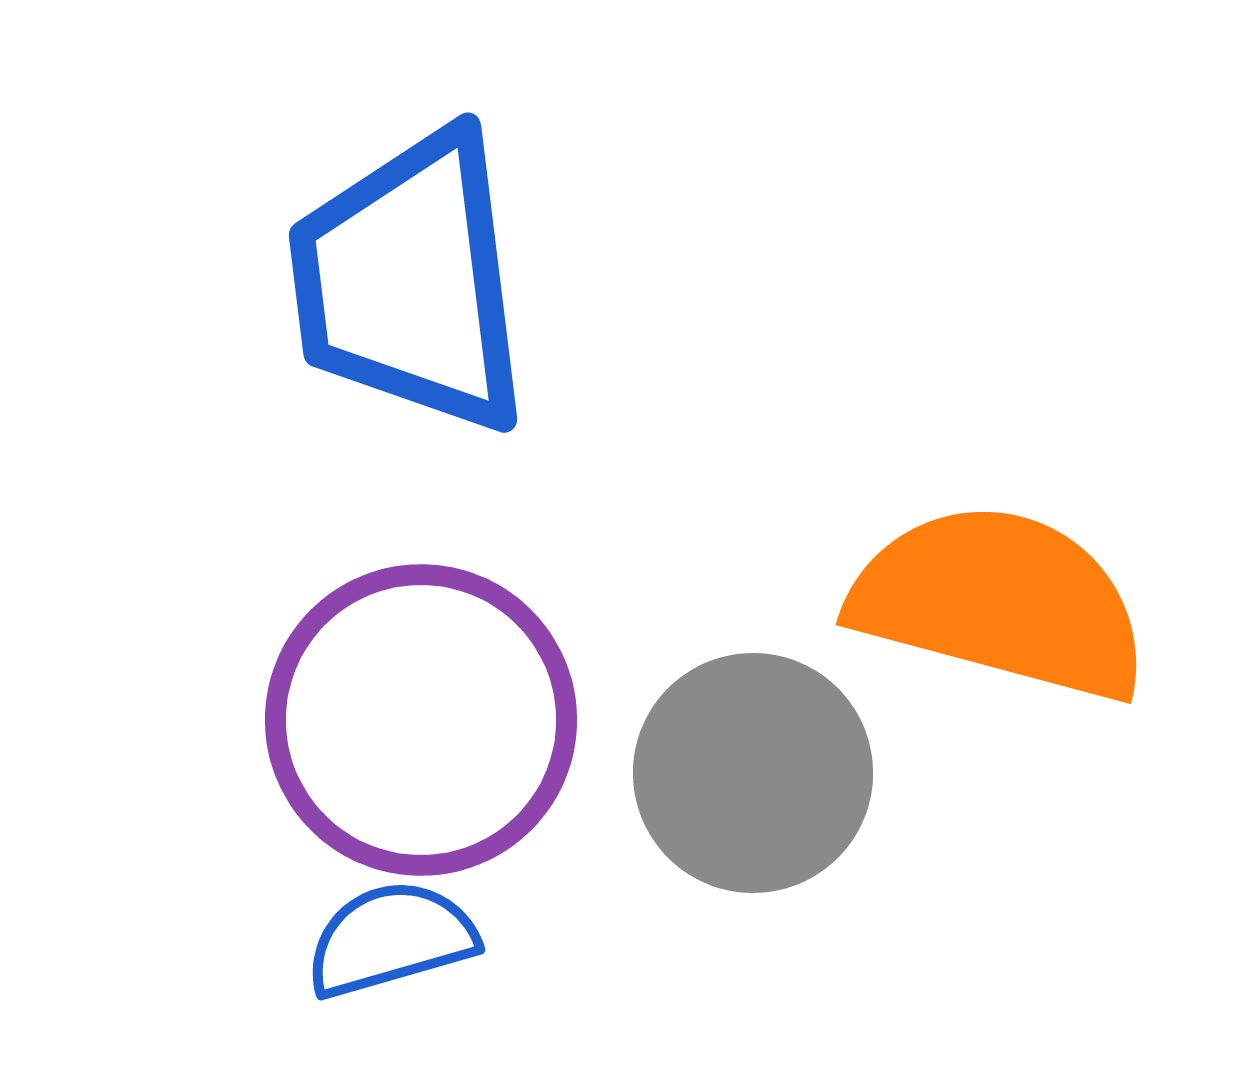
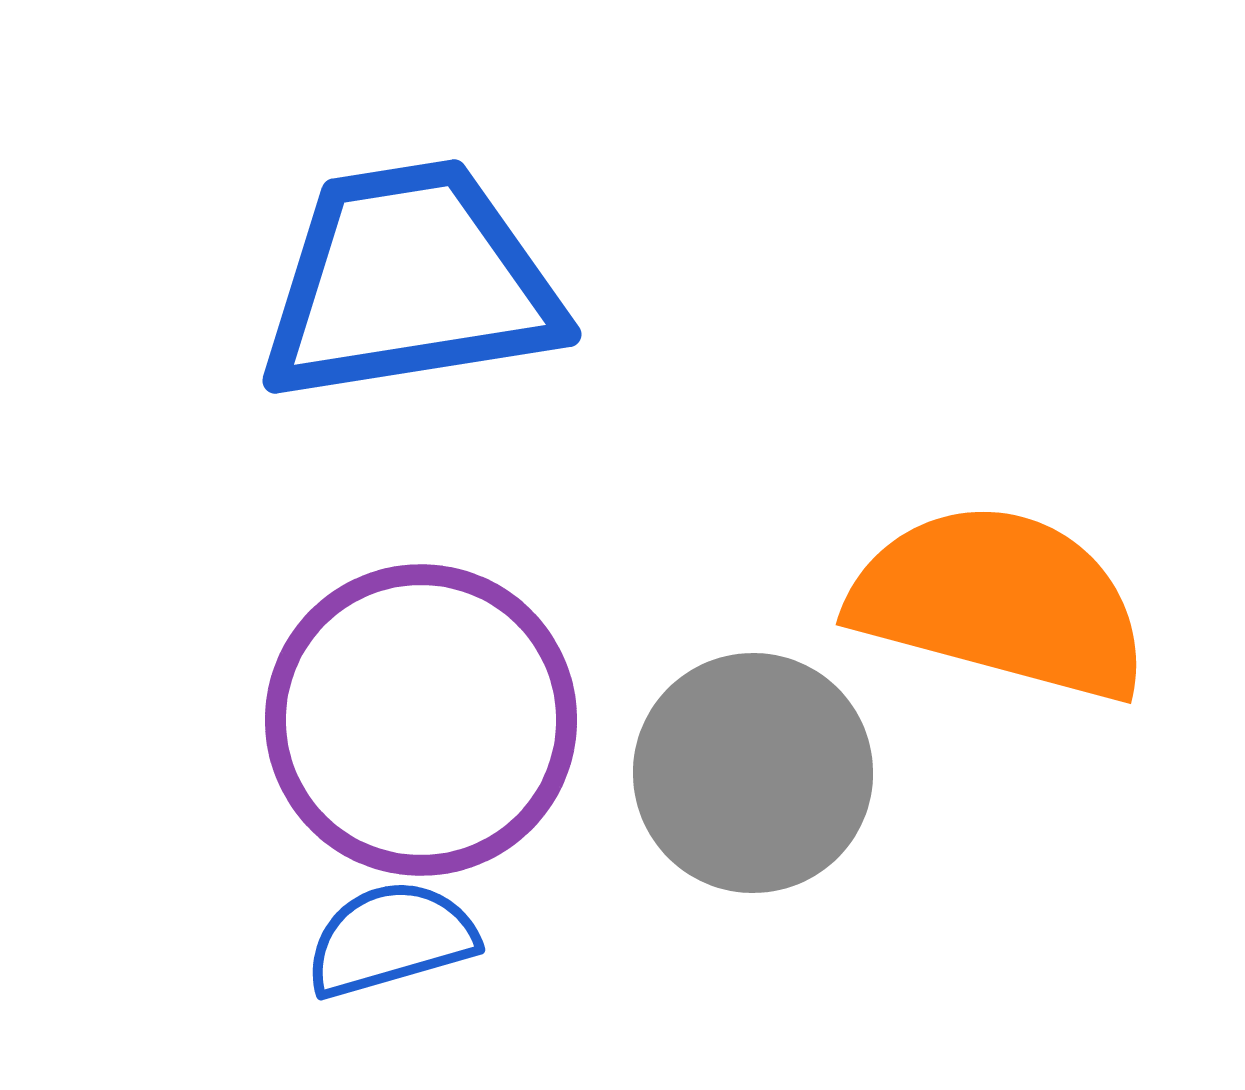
blue trapezoid: rotated 88 degrees clockwise
